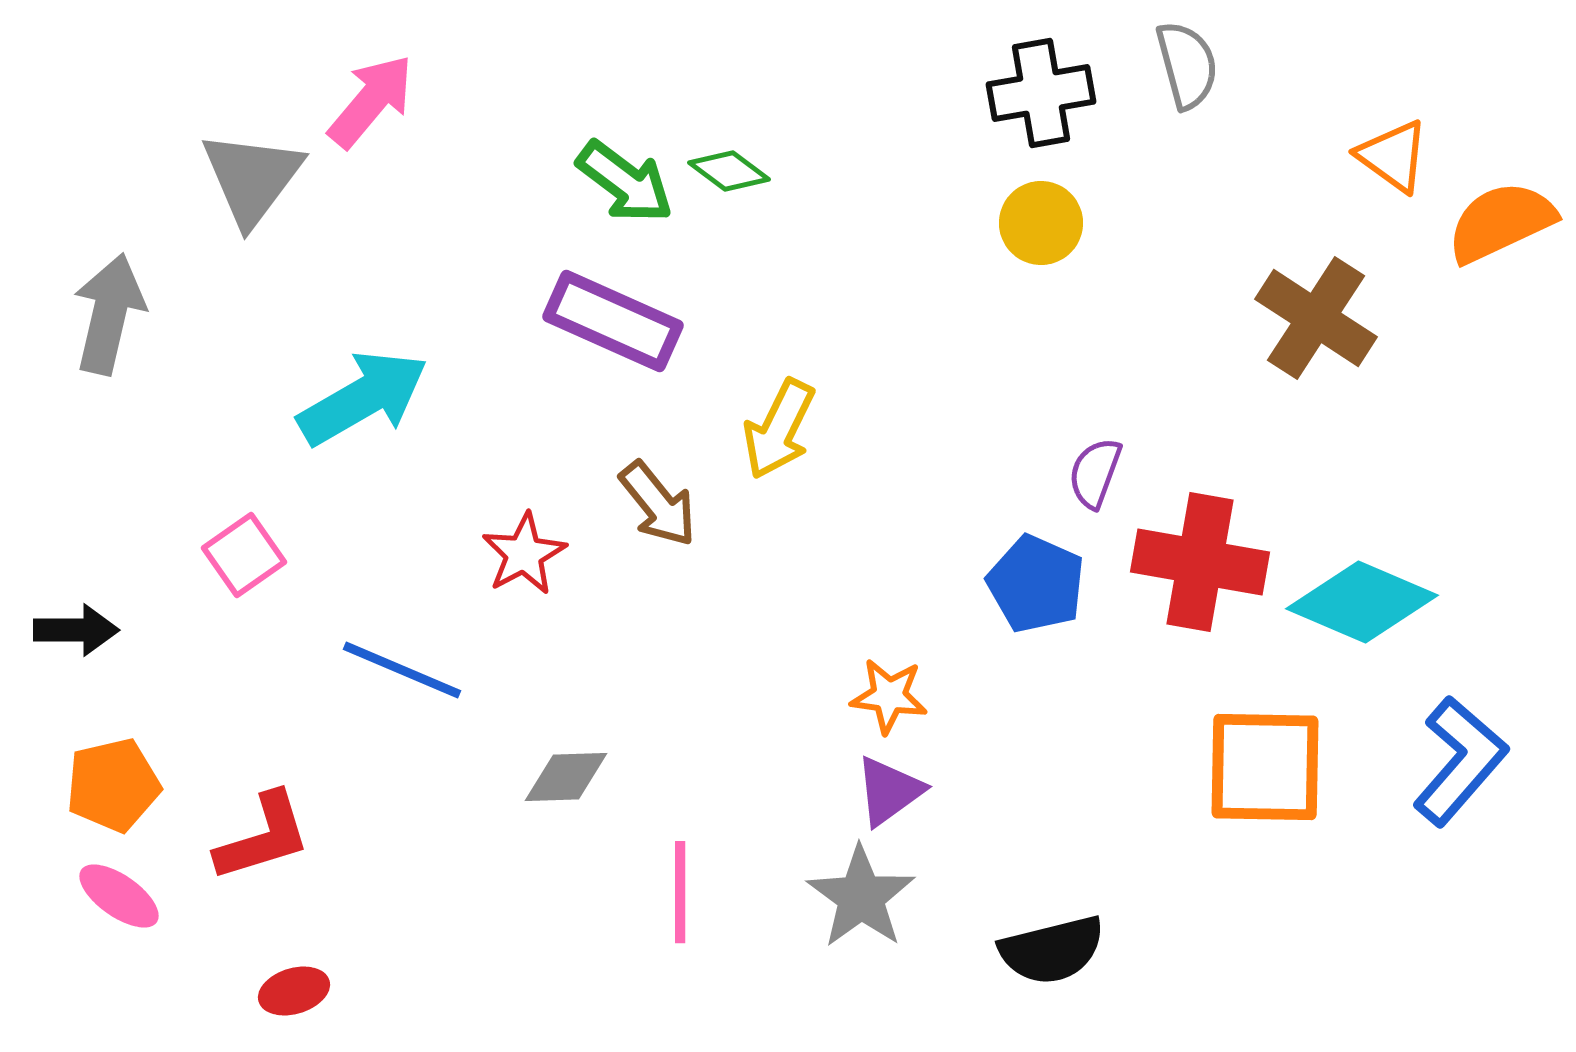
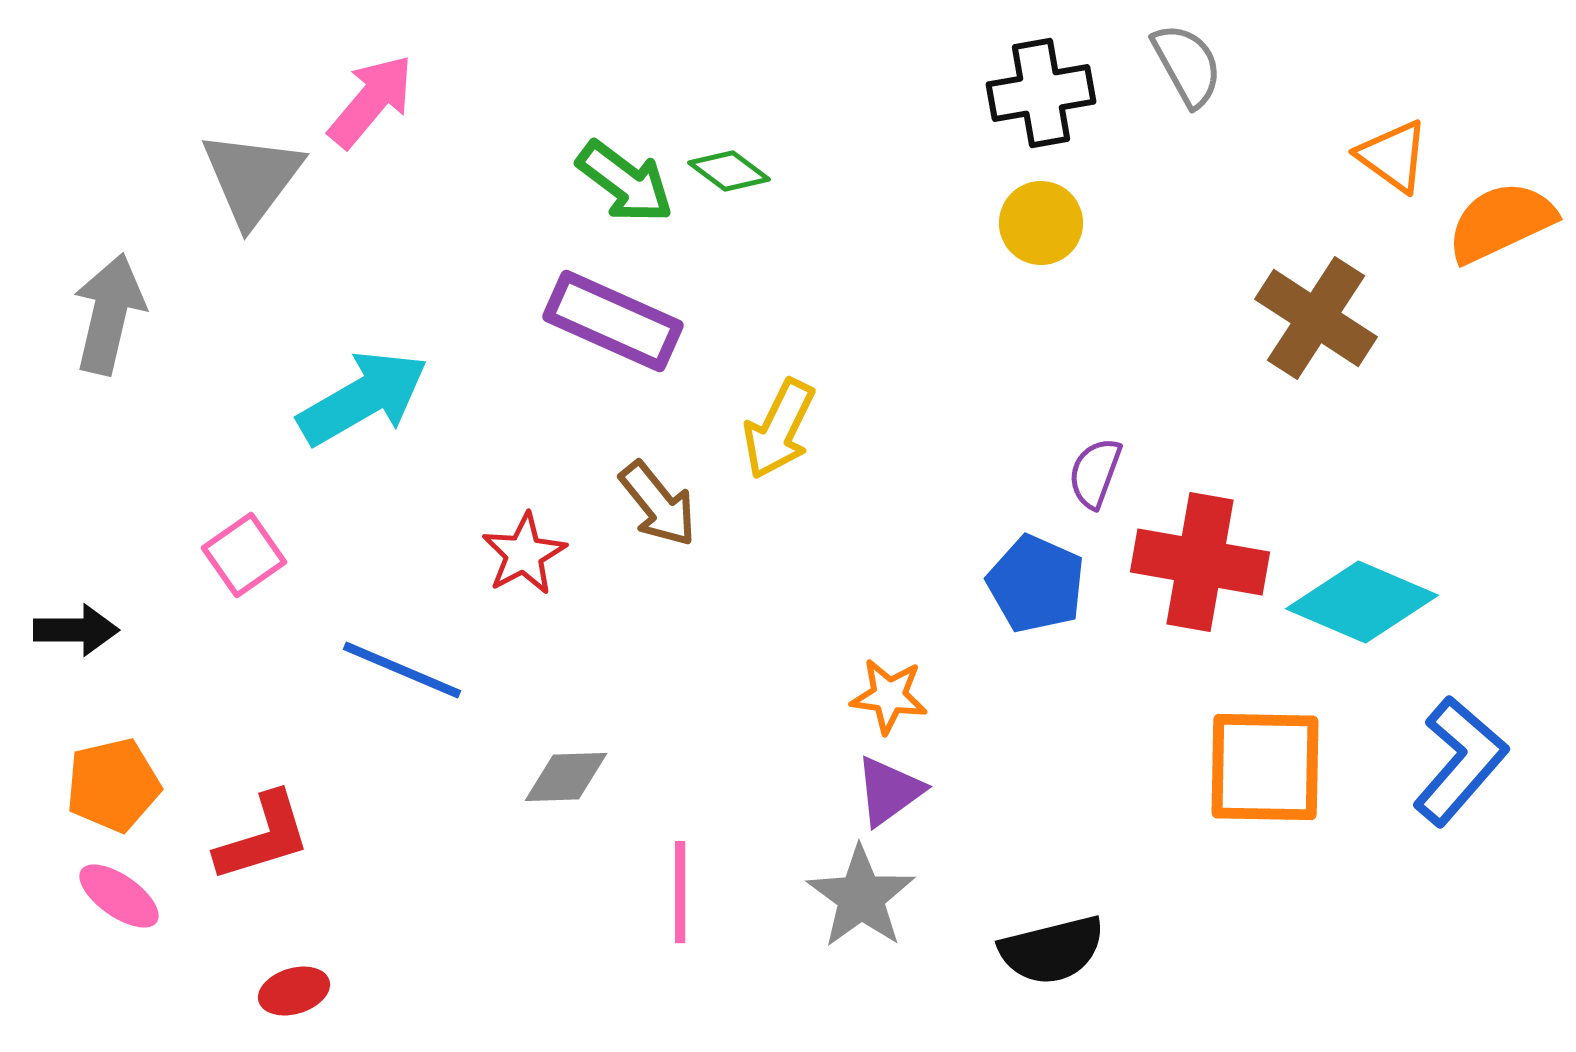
gray semicircle: rotated 14 degrees counterclockwise
